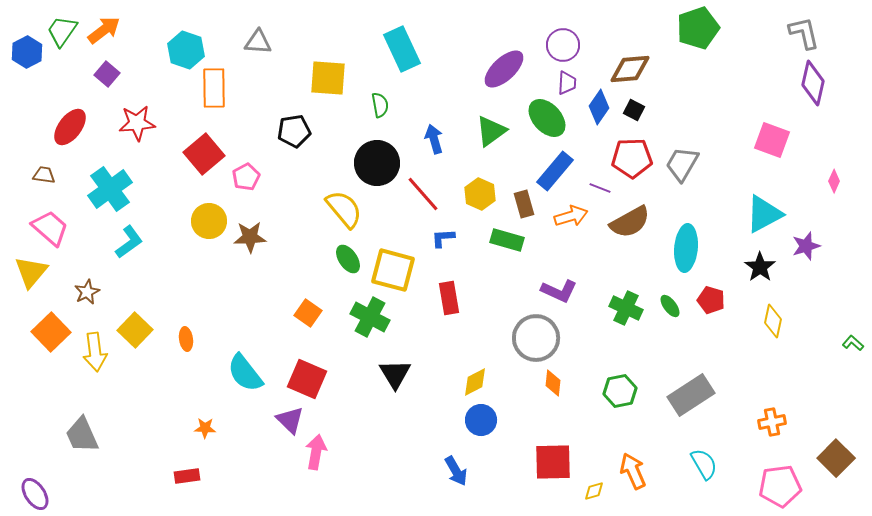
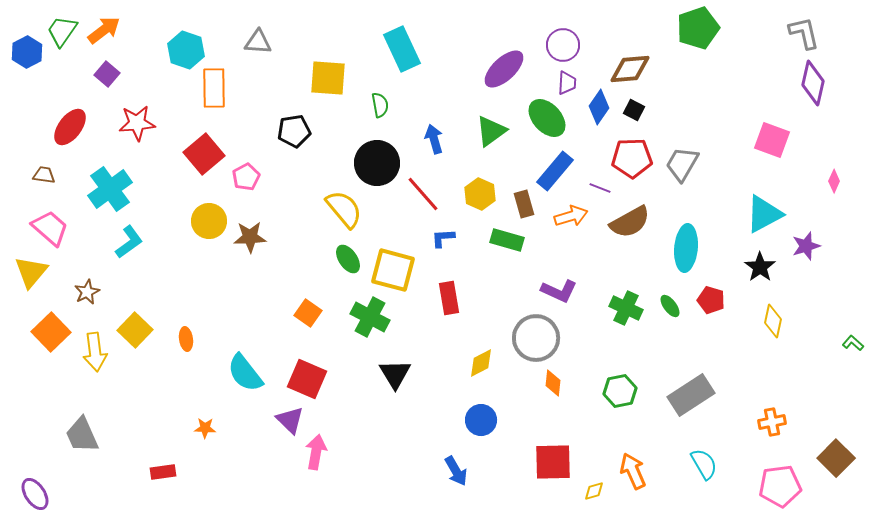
yellow diamond at (475, 382): moved 6 px right, 19 px up
red rectangle at (187, 476): moved 24 px left, 4 px up
